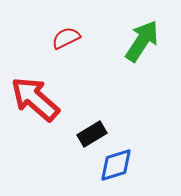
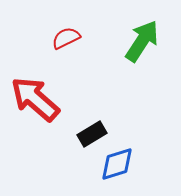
blue diamond: moved 1 px right, 1 px up
